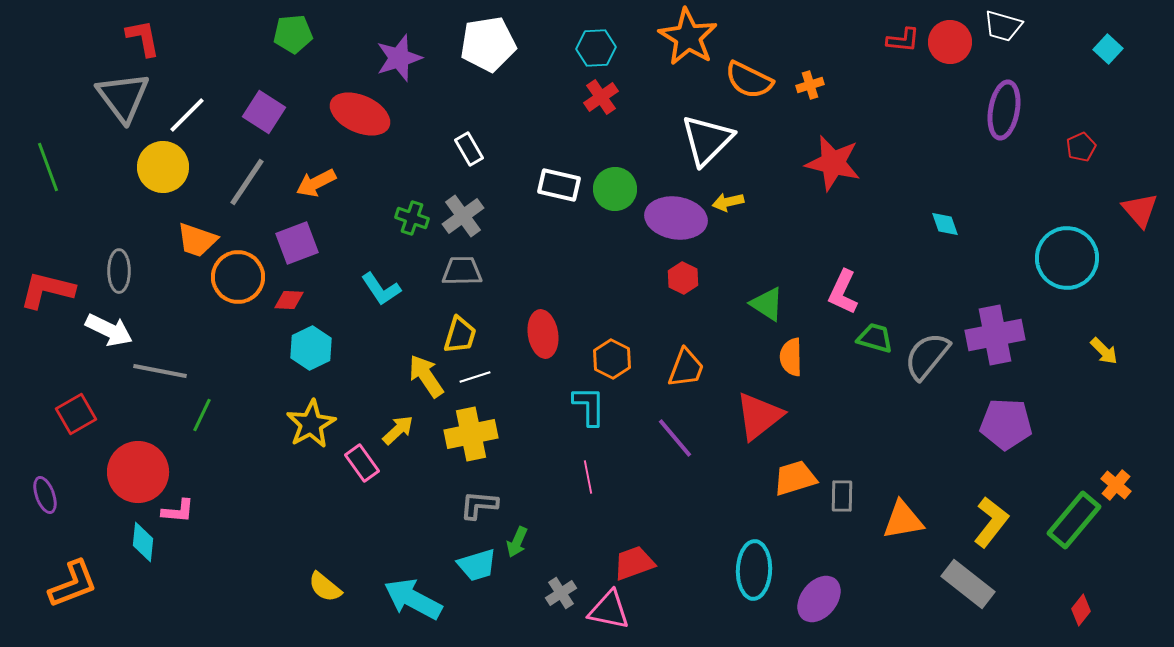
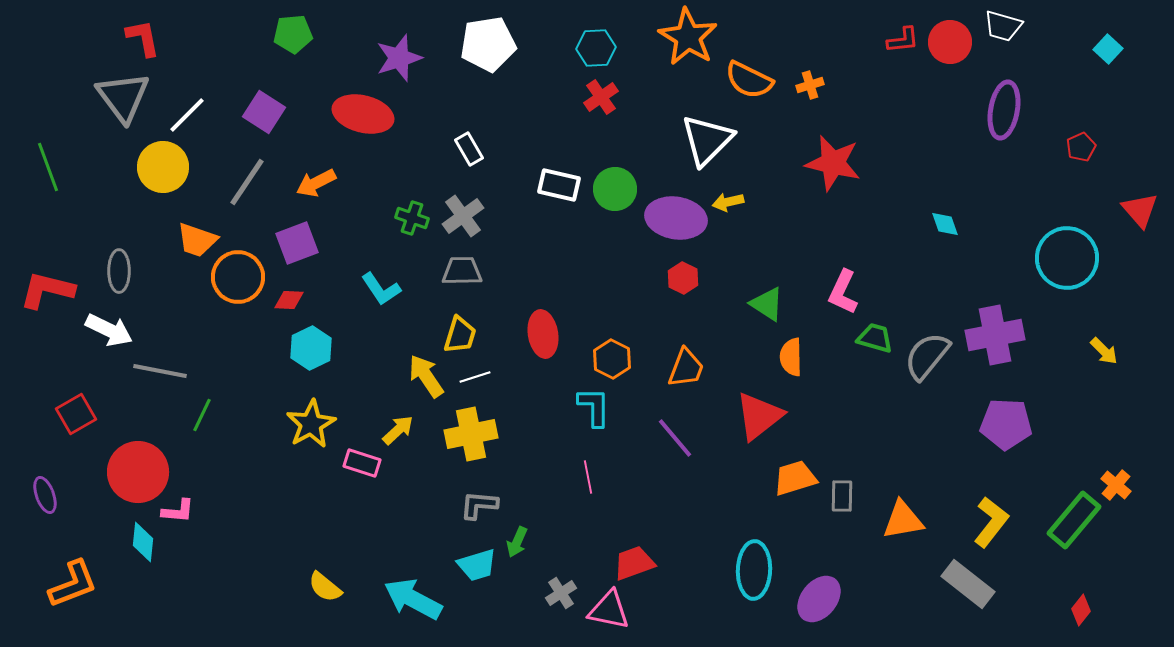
red L-shape at (903, 40): rotated 12 degrees counterclockwise
red ellipse at (360, 114): moved 3 px right; rotated 10 degrees counterclockwise
cyan L-shape at (589, 406): moved 5 px right, 1 px down
pink rectangle at (362, 463): rotated 36 degrees counterclockwise
